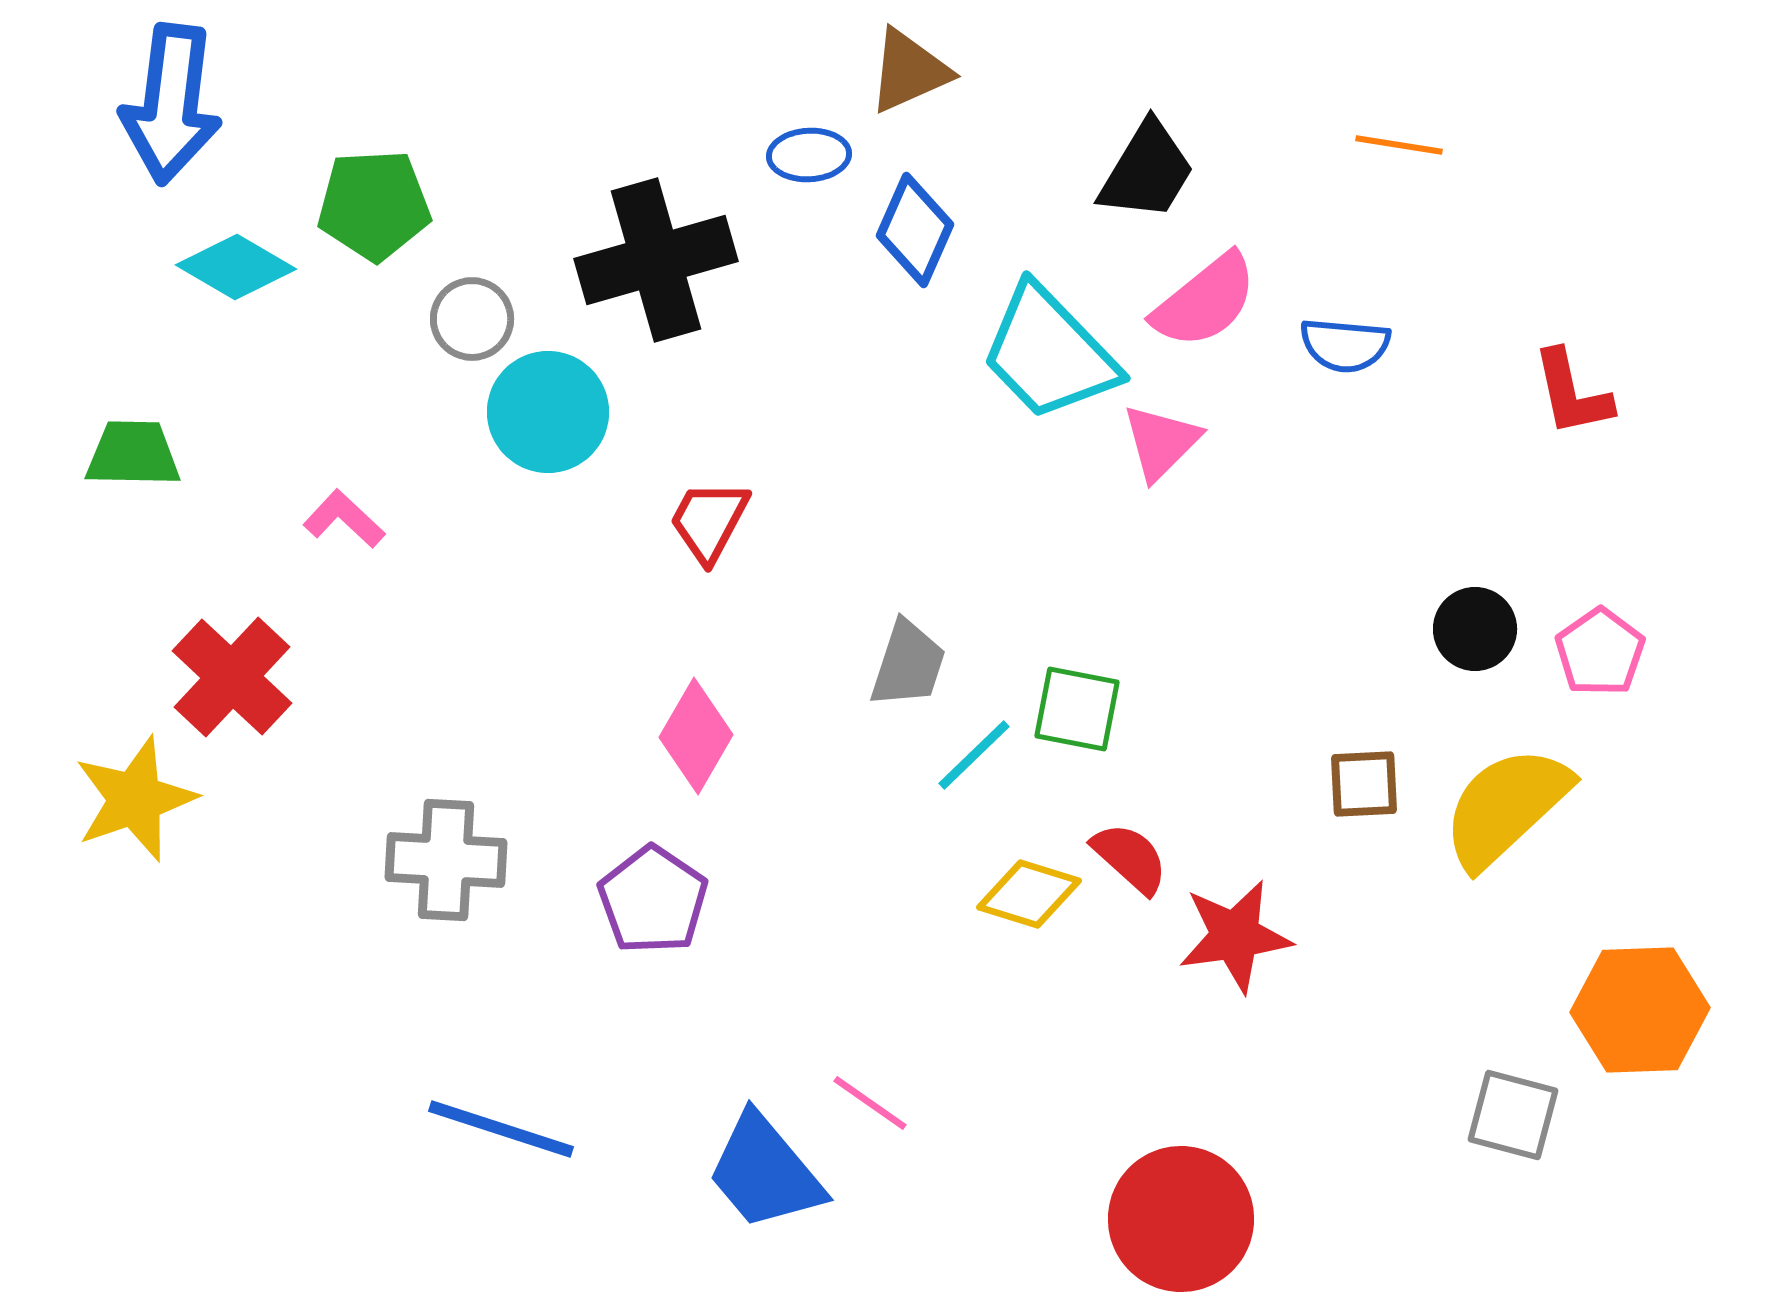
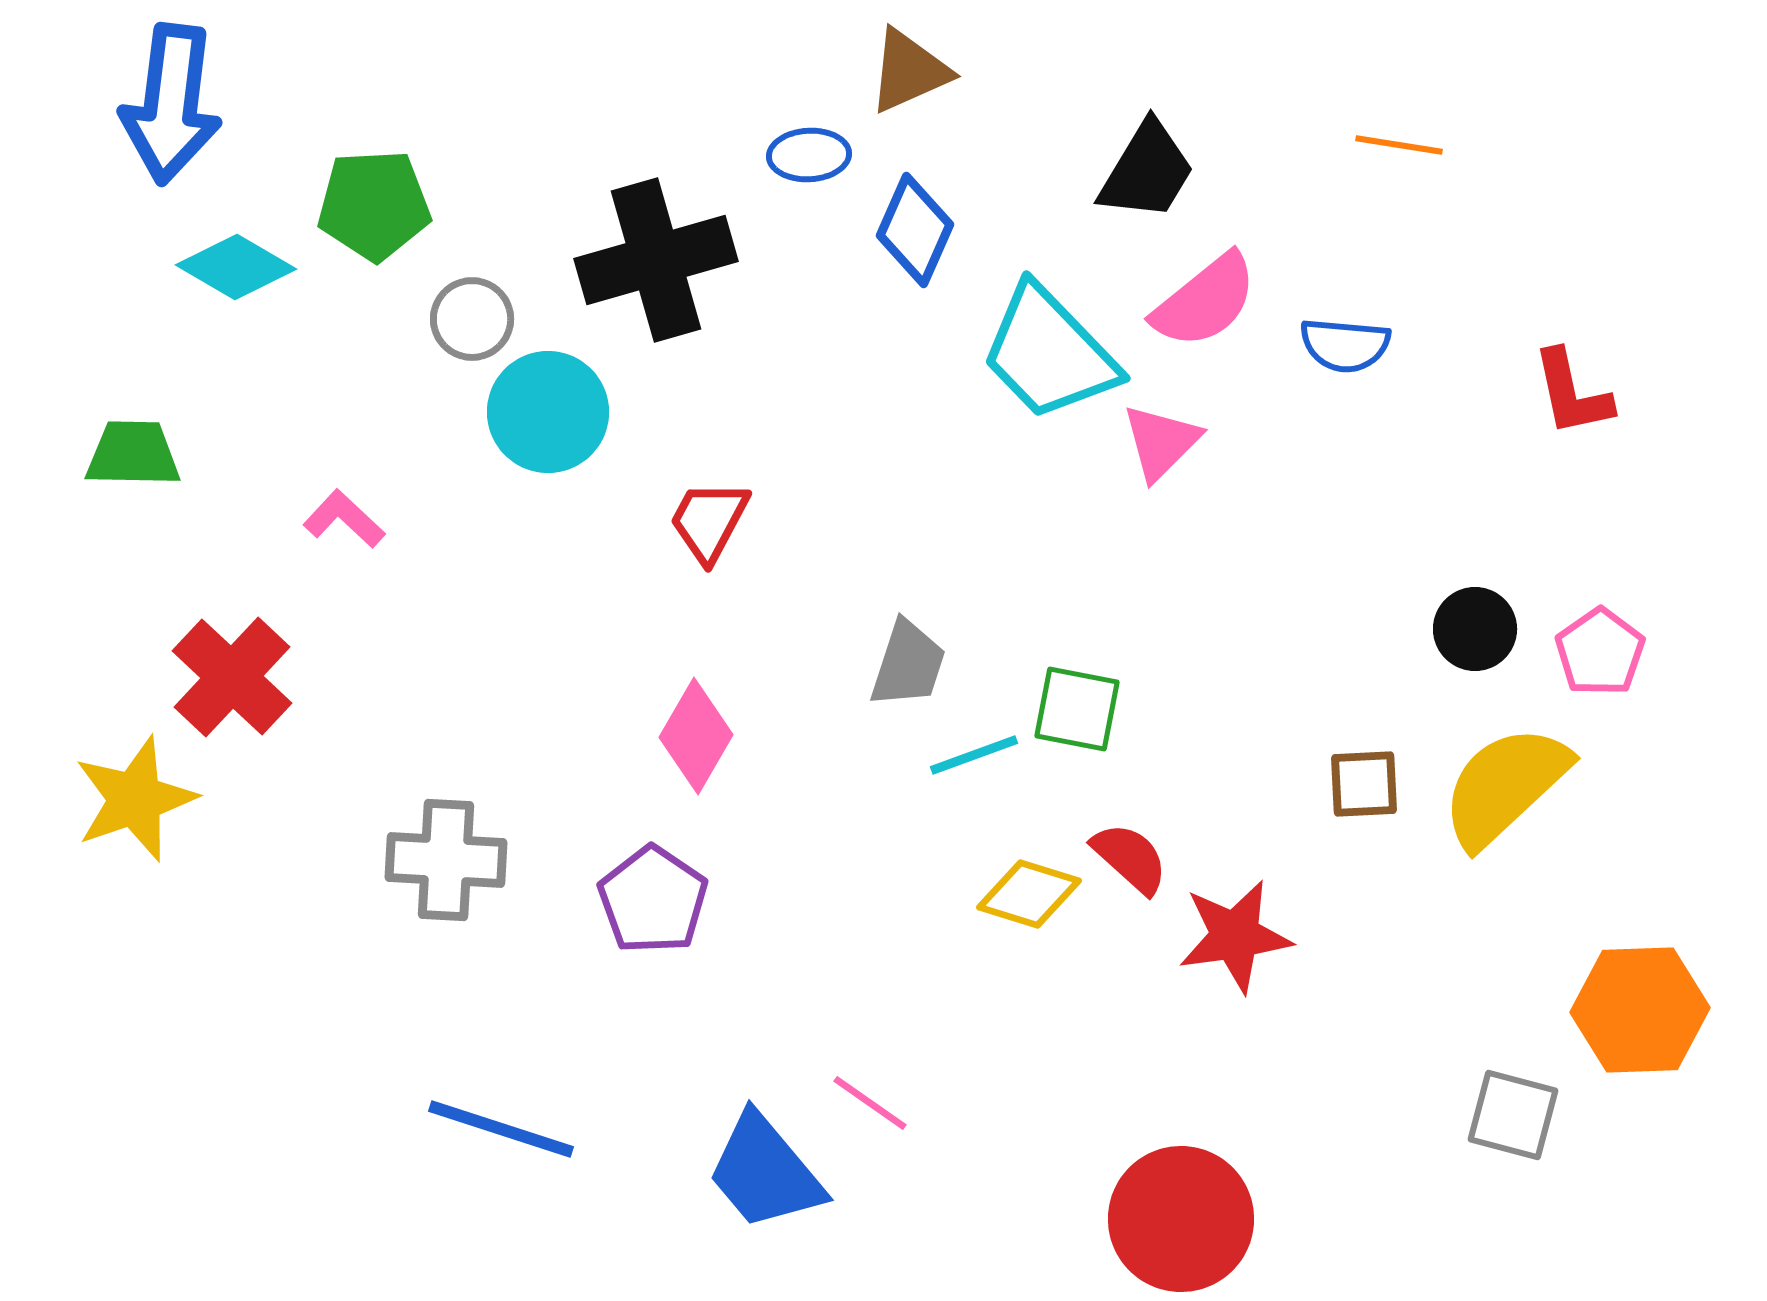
cyan line: rotated 24 degrees clockwise
yellow semicircle: moved 1 px left, 21 px up
